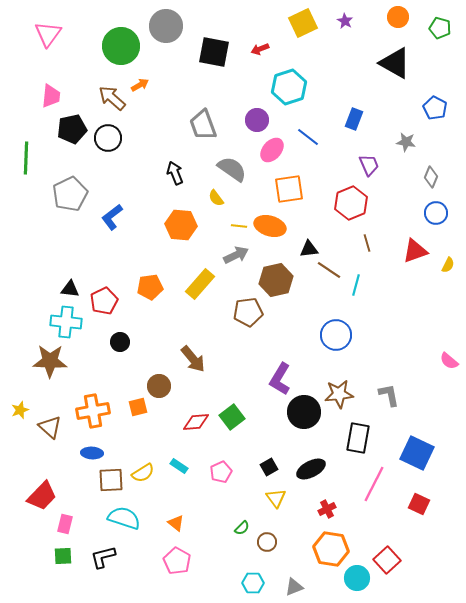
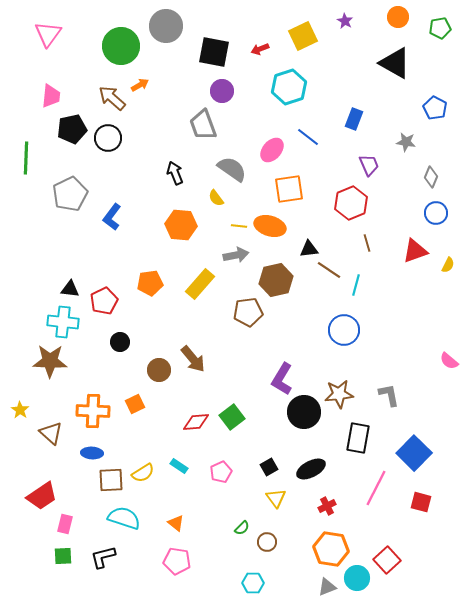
yellow square at (303, 23): moved 13 px down
green pentagon at (440, 28): rotated 25 degrees counterclockwise
purple circle at (257, 120): moved 35 px left, 29 px up
blue L-shape at (112, 217): rotated 16 degrees counterclockwise
gray arrow at (236, 255): rotated 15 degrees clockwise
orange pentagon at (150, 287): moved 4 px up
cyan cross at (66, 322): moved 3 px left
blue circle at (336, 335): moved 8 px right, 5 px up
purple L-shape at (280, 379): moved 2 px right
brown circle at (159, 386): moved 16 px up
orange square at (138, 407): moved 3 px left, 3 px up; rotated 12 degrees counterclockwise
yellow star at (20, 410): rotated 18 degrees counterclockwise
orange cross at (93, 411): rotated 12 degrees clockwise
brown triangle at (50, 427): moved 1 px right, 6 px down
blue square at (417, 453): moved 3 px left; rotated 20 degrees clockwise
pink line at (374, 484): moved 2 px right, 4 px down
red trapezoid at (42, 496): rotated 12 degrees clockwise
red square at (419, 504): moved 2 px right, 2 px up; rotated 10 degrees counterclockwise
red cross at (327, 509): moved 3 px up
pink pentagon at (177, 561): rotated 20 degrees counterclockwise
gray triangle at (294, 587): moved 33 px right
